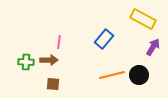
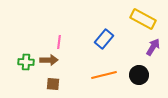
orange line: moved 8 px left
